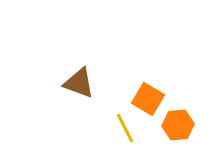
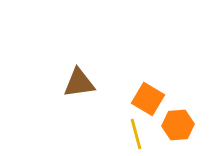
brown triangle: rotated 28 degrees counterclockwise
yellow line: moved 11 px right, 6 px down; rotated 12 degrees clockwise
